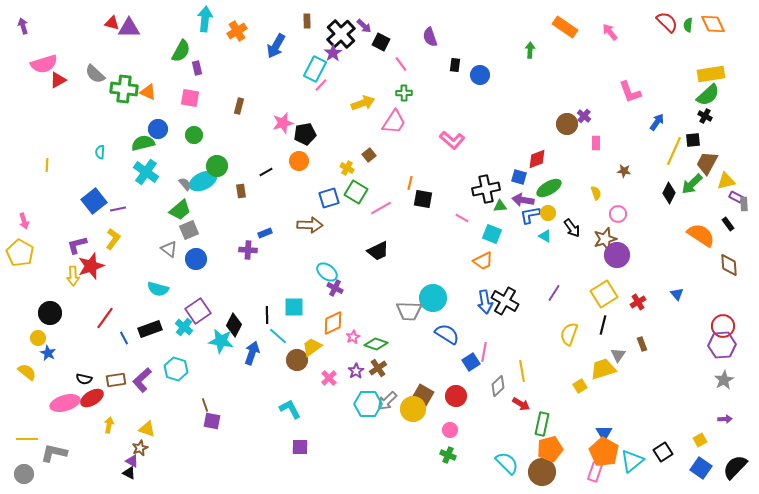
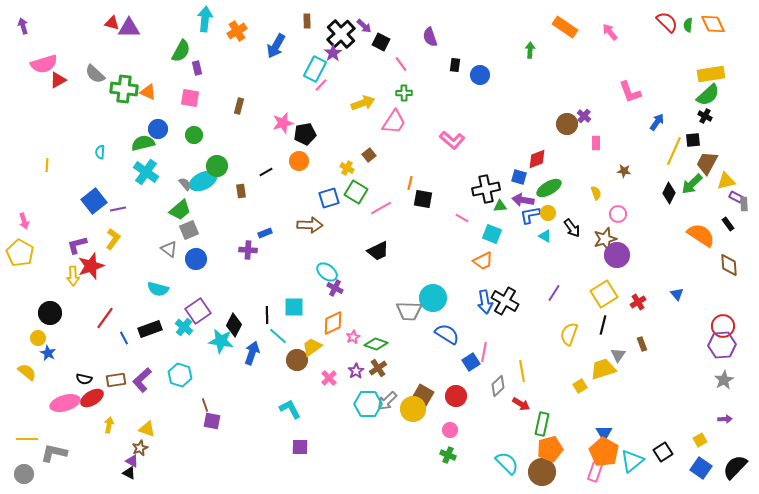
cyan hexagon at (176, 369): moved 4 px right, 6 px down
